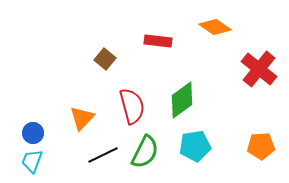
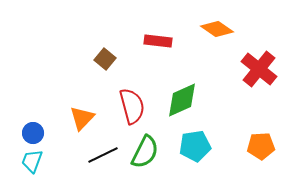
orange diamond: moved 2 px right, 2 px down
green diamond: rotated 12 degrees clockwise
